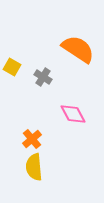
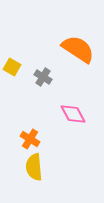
orange cross: moved 2 px left; rotated 18 degrees counterclockwise
